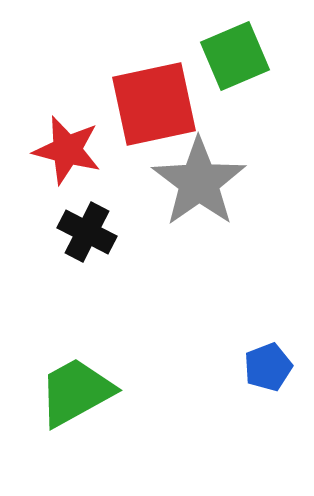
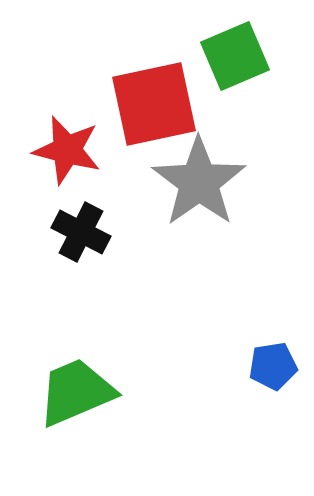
black cross: moved 6 px left
blue pentagon: moved 5 px right, 1 px up; rotated 12 degrees clockwise
green trapezoid: rotated 6 degrees clockwise
